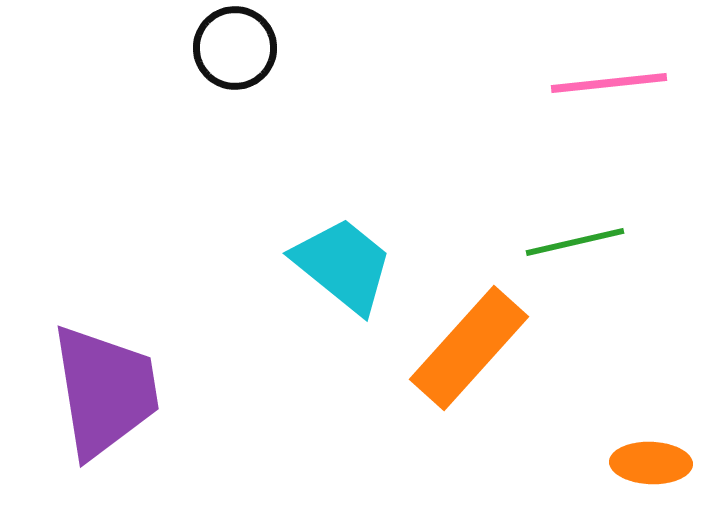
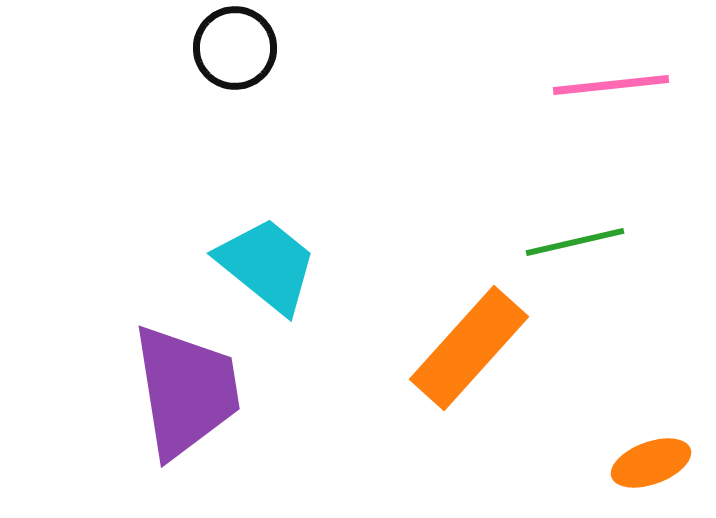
pink line: moved 2 px right, 2 px down
cyan trapezoid: moved 76 px left
purple trapezoid: moved 81 px right
orange ellipse: rotated 22 degrees counterclockwise
